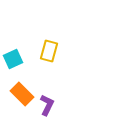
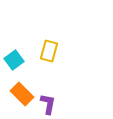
cyan square: moved 1 px right, 1 px down; rotated 12 degrees counterclockwise
purple L-shape: moved 1 px right, 1 px up; rotated 15 degrees counterclockwise
